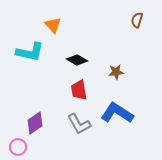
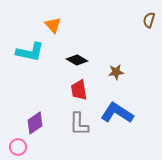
brown semicircle: moved 12 px right
gray L-shape: rotated 30 degrees clockwise
